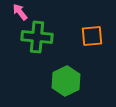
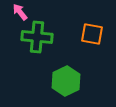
orange square: moved 2 px up; rotated 15 degrees clockwise
